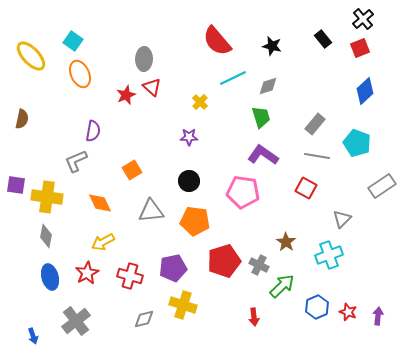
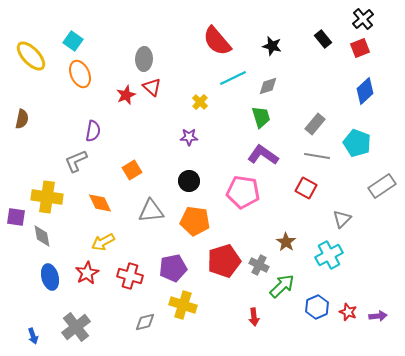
purple square at (16, 185): moved 32 px down
gray diamond at (46, 236): moved 4 px left; rotated 20 degrees counterclockwise
cyan cross at (329, 255): rotated 8 degrees counterclockwise
purple arrow at (378, 316): rotated 78 degrees clockwise
gray diamond at (144, 319): moved 1 px right, 3 px down
gray cross at (76, 321): moved 6 px down
